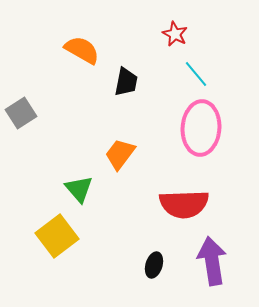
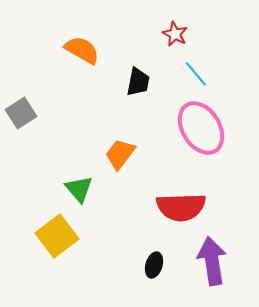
black trapezoid: moved 12 px right
pink ellipse: rotated 36 degrees counterclockwise
red semicircle: moved 3 px left, 3 px down
